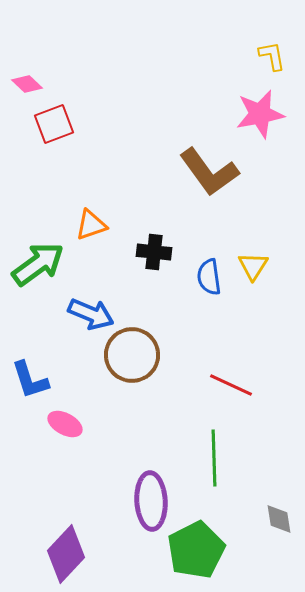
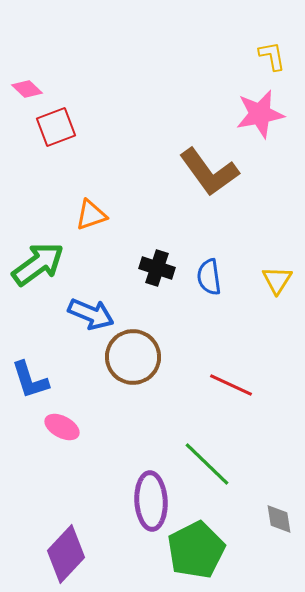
pink diamond: moved 5 px down
red square: moved 2 px right, 3 px down
orange triangle: moved 10 px up
black cross: moved 3 px right, 16 px down; rotated 12 degrees clockwise
yellow triangle: moved 24 px right, 14 px down
brown circle: moved 1 px right, 2 px down
pink ellipse: moved 3 px left, 3 px down
green line: moved 7 px left, 6 px down; rotated 44 degrees counterclockwise
